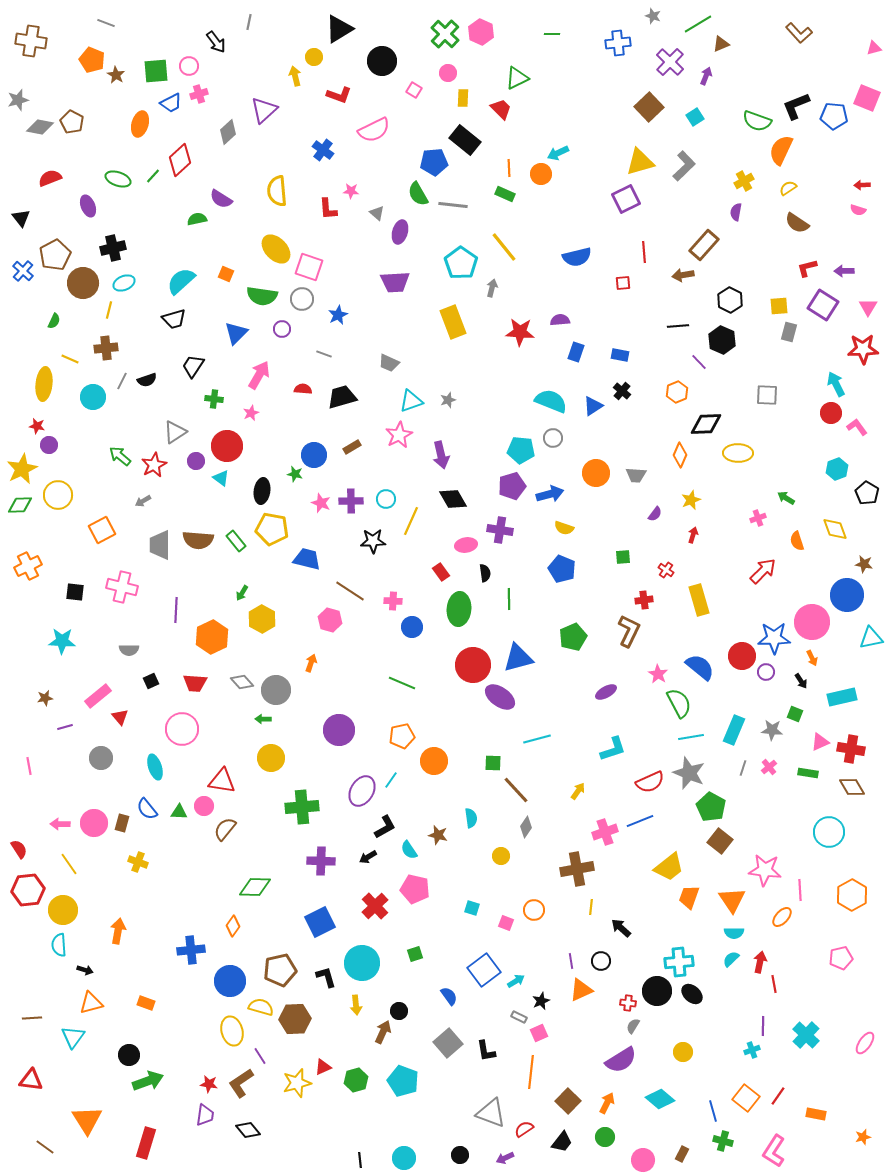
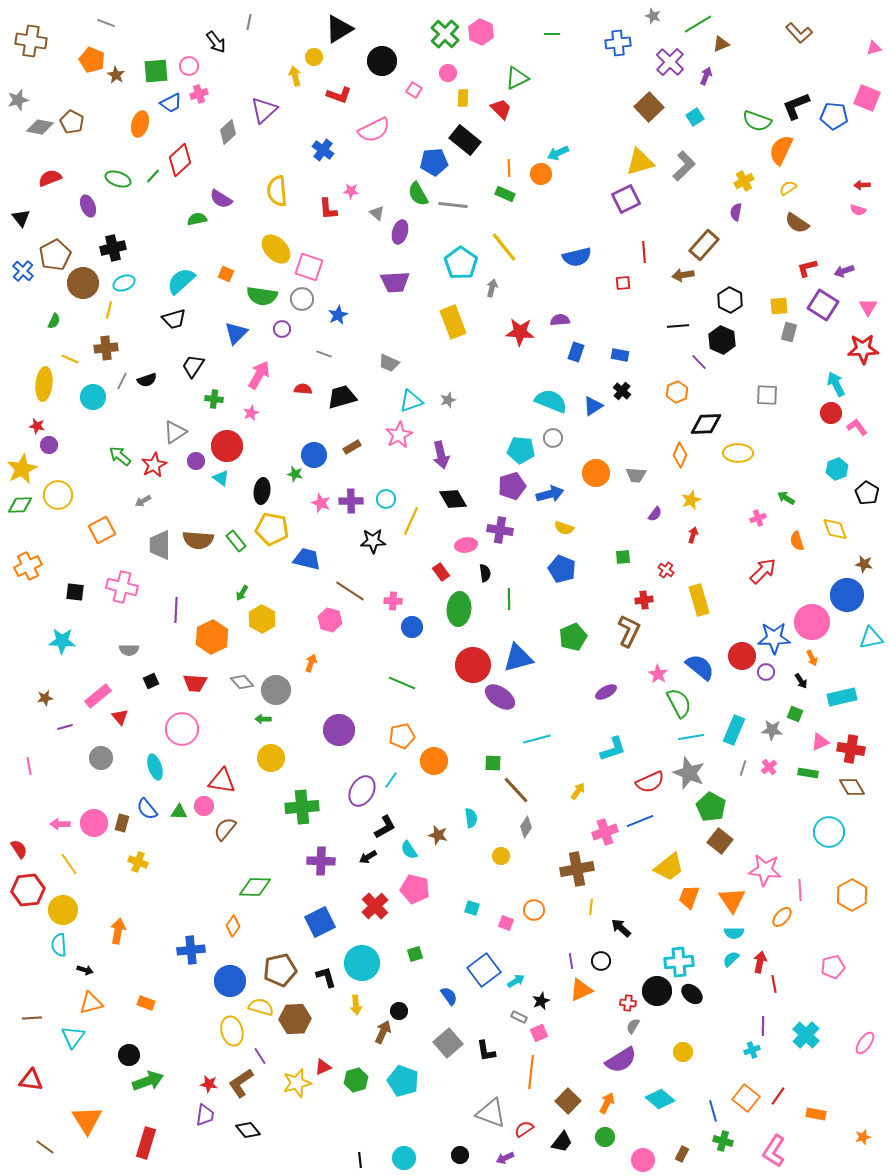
purple arrow at (844, 271): rotated 18 degrees counterclockwise
pink pentagon at (841, 958): moved 8 px left, 9 px down
